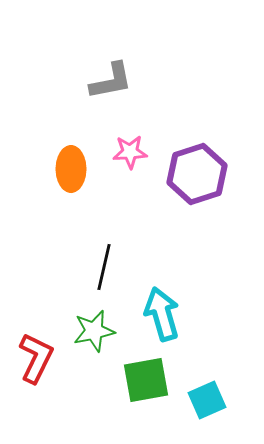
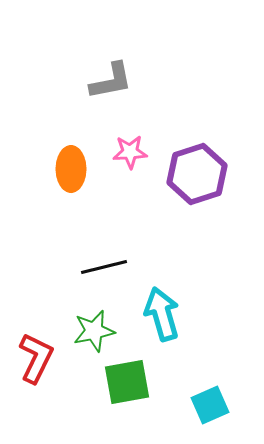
black line: rotated 63 degrees clockwise
green square: moved 19 px left, 2 px down
cyan square: moved 3 px right, 5 px down
